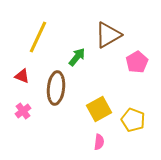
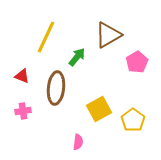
yellow line: moved 8 px right
pink cross: rotated 28 degrees clockwise
yellow pentagon: rotated 15 degrees clockwise
pink semicircle: moved 21 px left
